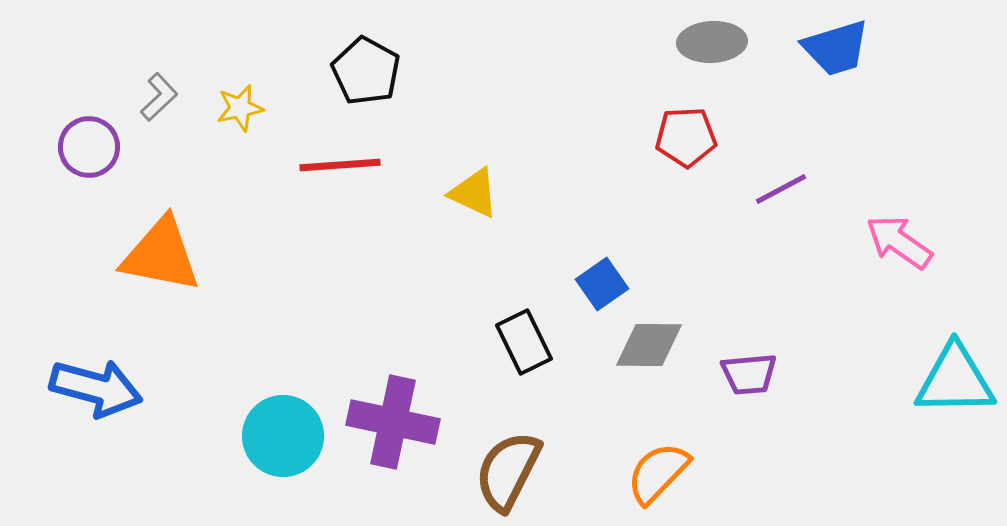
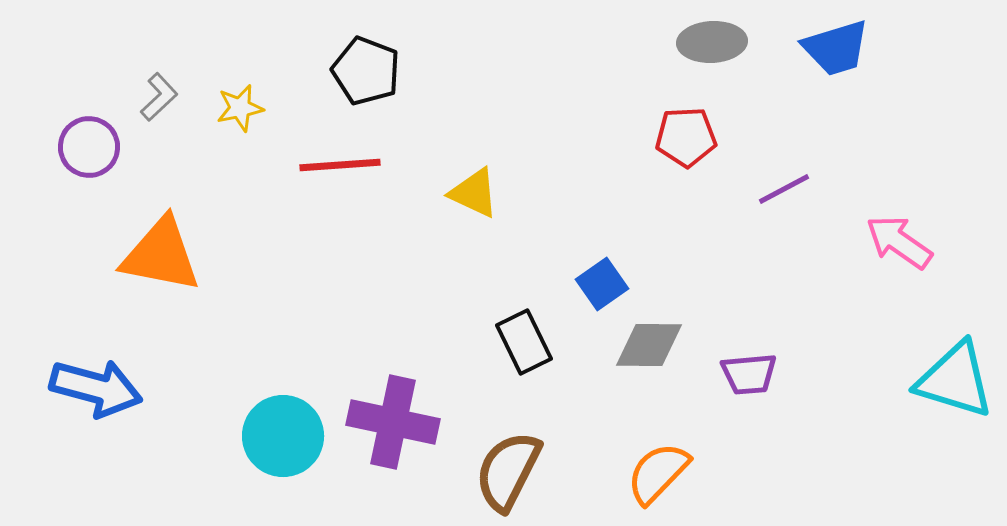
black pentagon: rotated 8 degrees counterclockwise
purple line: moved 3 px right
cyan triangle: rotated 18 degrees clockwise
